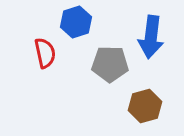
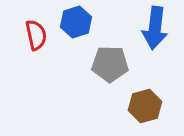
blue arrow: moved 4 px right, 9 px up
red semicircle: moved 9 px left, 18 px up
